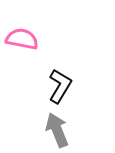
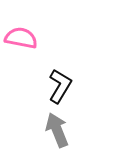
pink semicircle: moved 1 px left, 1 px up
